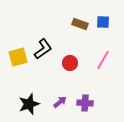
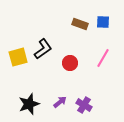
pink line: moved 2 px up
purple cross: moved 1 px left, 2 px down; rotated 28 degrees clockwise
